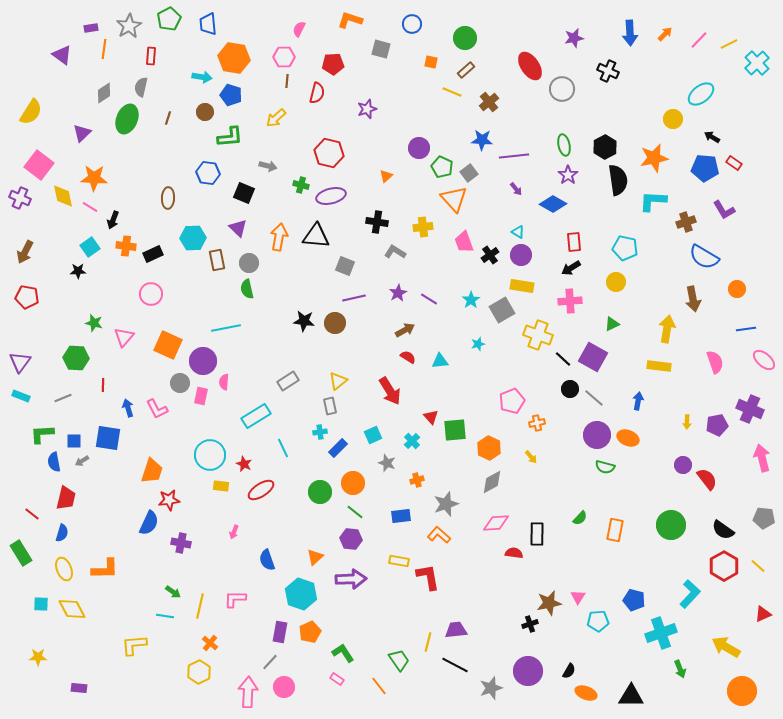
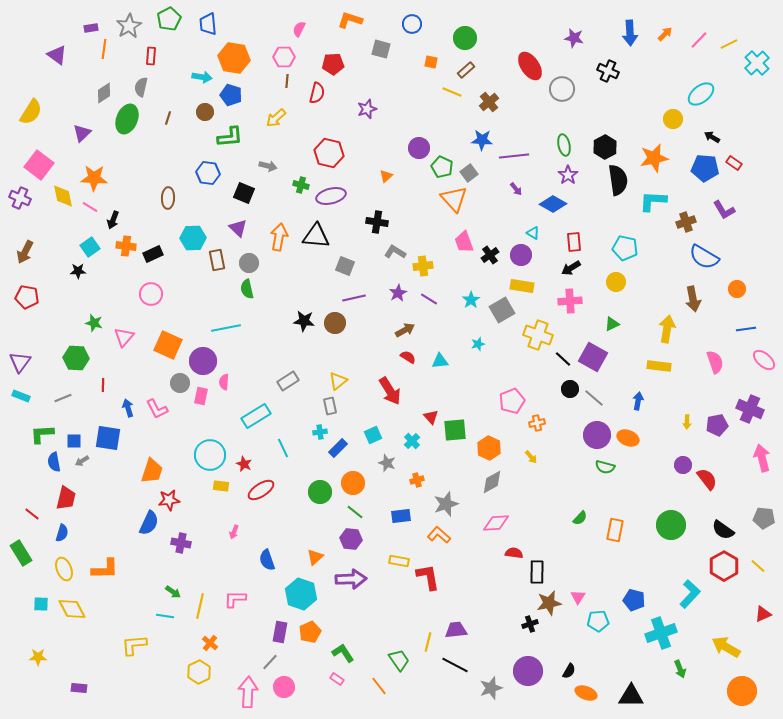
purple star at (574, 38): rotated 24 degrees clockwise
purple triangle at (62, 55): moved 5 px left
yellow cross at (423, 227): moved 39 px down
cyan triangle at (518, 232): moved 15 px right, 1 px down
black rectangle at (537, 534): moved 38 px down
